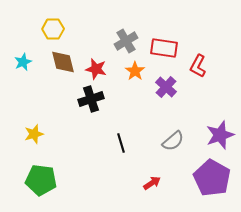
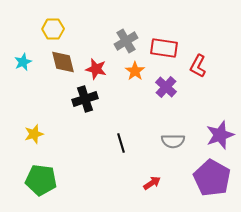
black cross: moved 6 px left
gray semicircle: rotated 40 degrees clockwise
